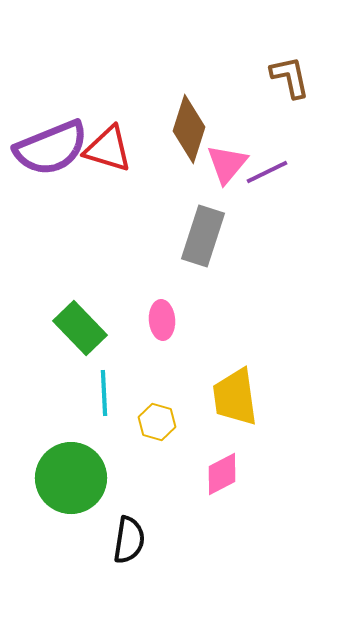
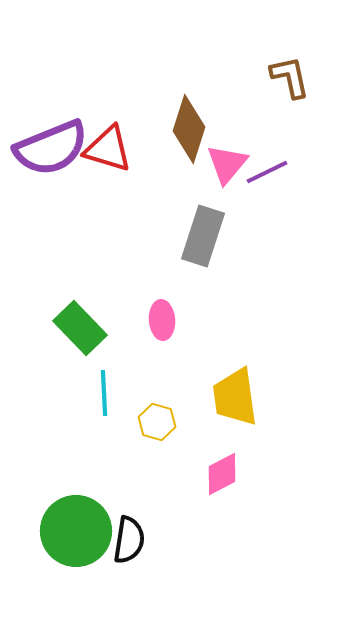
green circle: moved 5 px right, 53 px down
